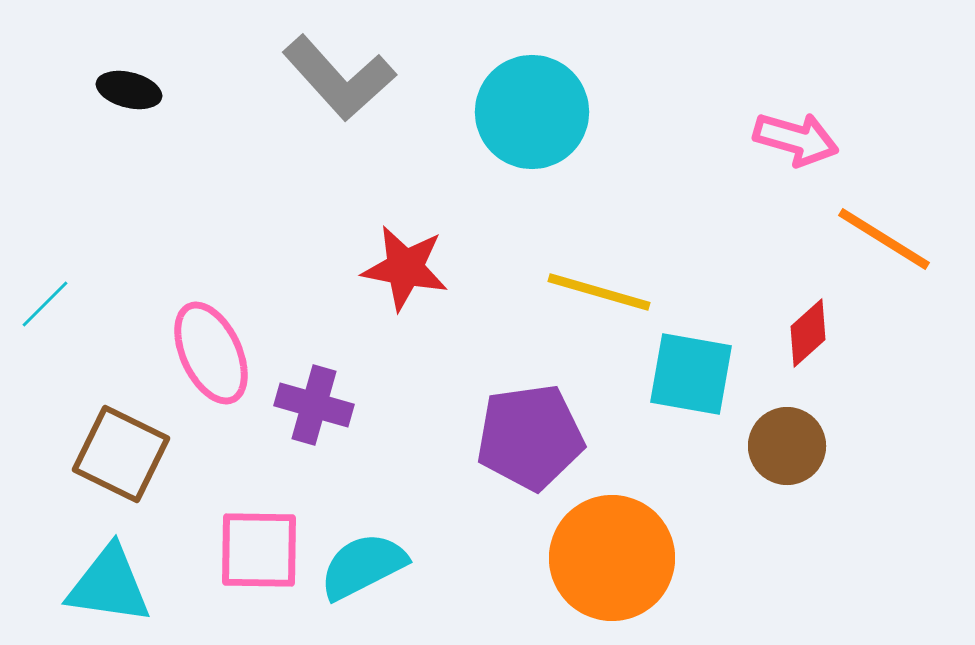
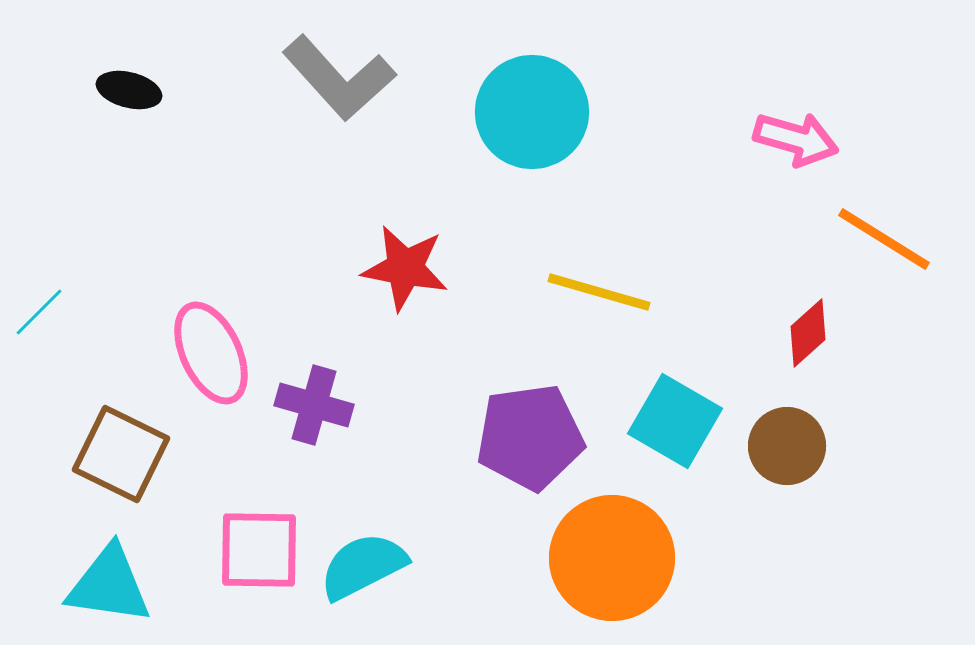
cyan line: moved 6 px left, 8 px down
cyan square: moved 16 px left, 47 px down; rotated 20 degrees clockwise
